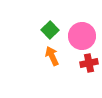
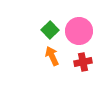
pink circle: moved 3 px left, 5 px up
red cross: moved 6 px left, 1 px up
